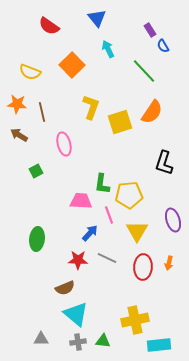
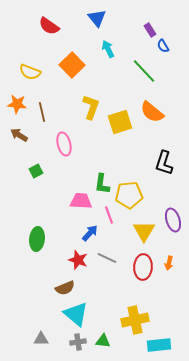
orange semicircle: rotated 95 degrees clockwise
yellow triangle: moved 7 px right
red star: rotated 18 degrees clockwise
